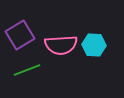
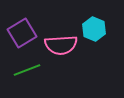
purple square: moved 2 px right, 2 px up
cyan hexagon: moved 16 px up; rotated 20 degrees clockwise
